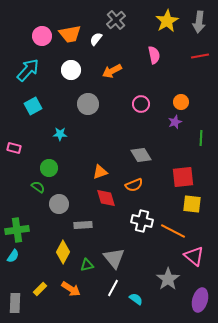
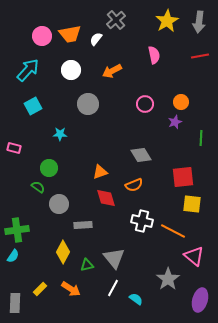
pink circle at (141, 104): moved 4 px right
